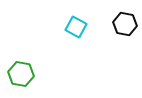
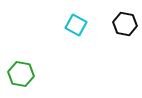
cyan square: moved 2 px up
